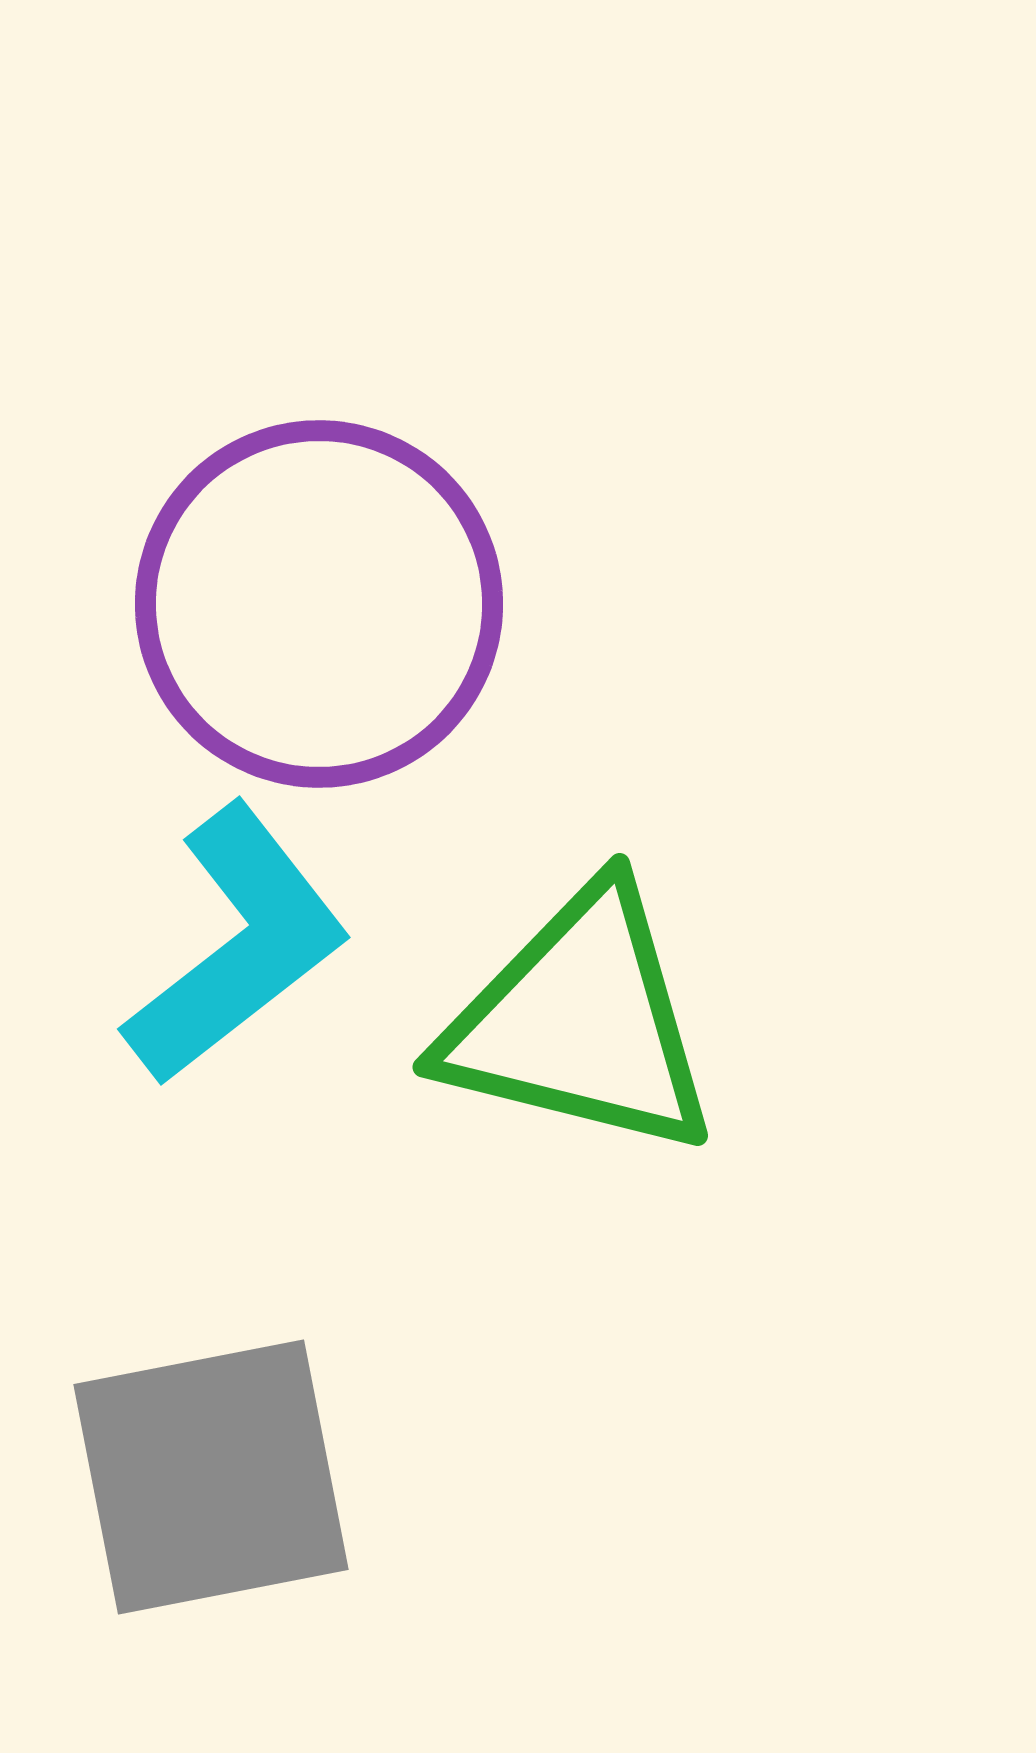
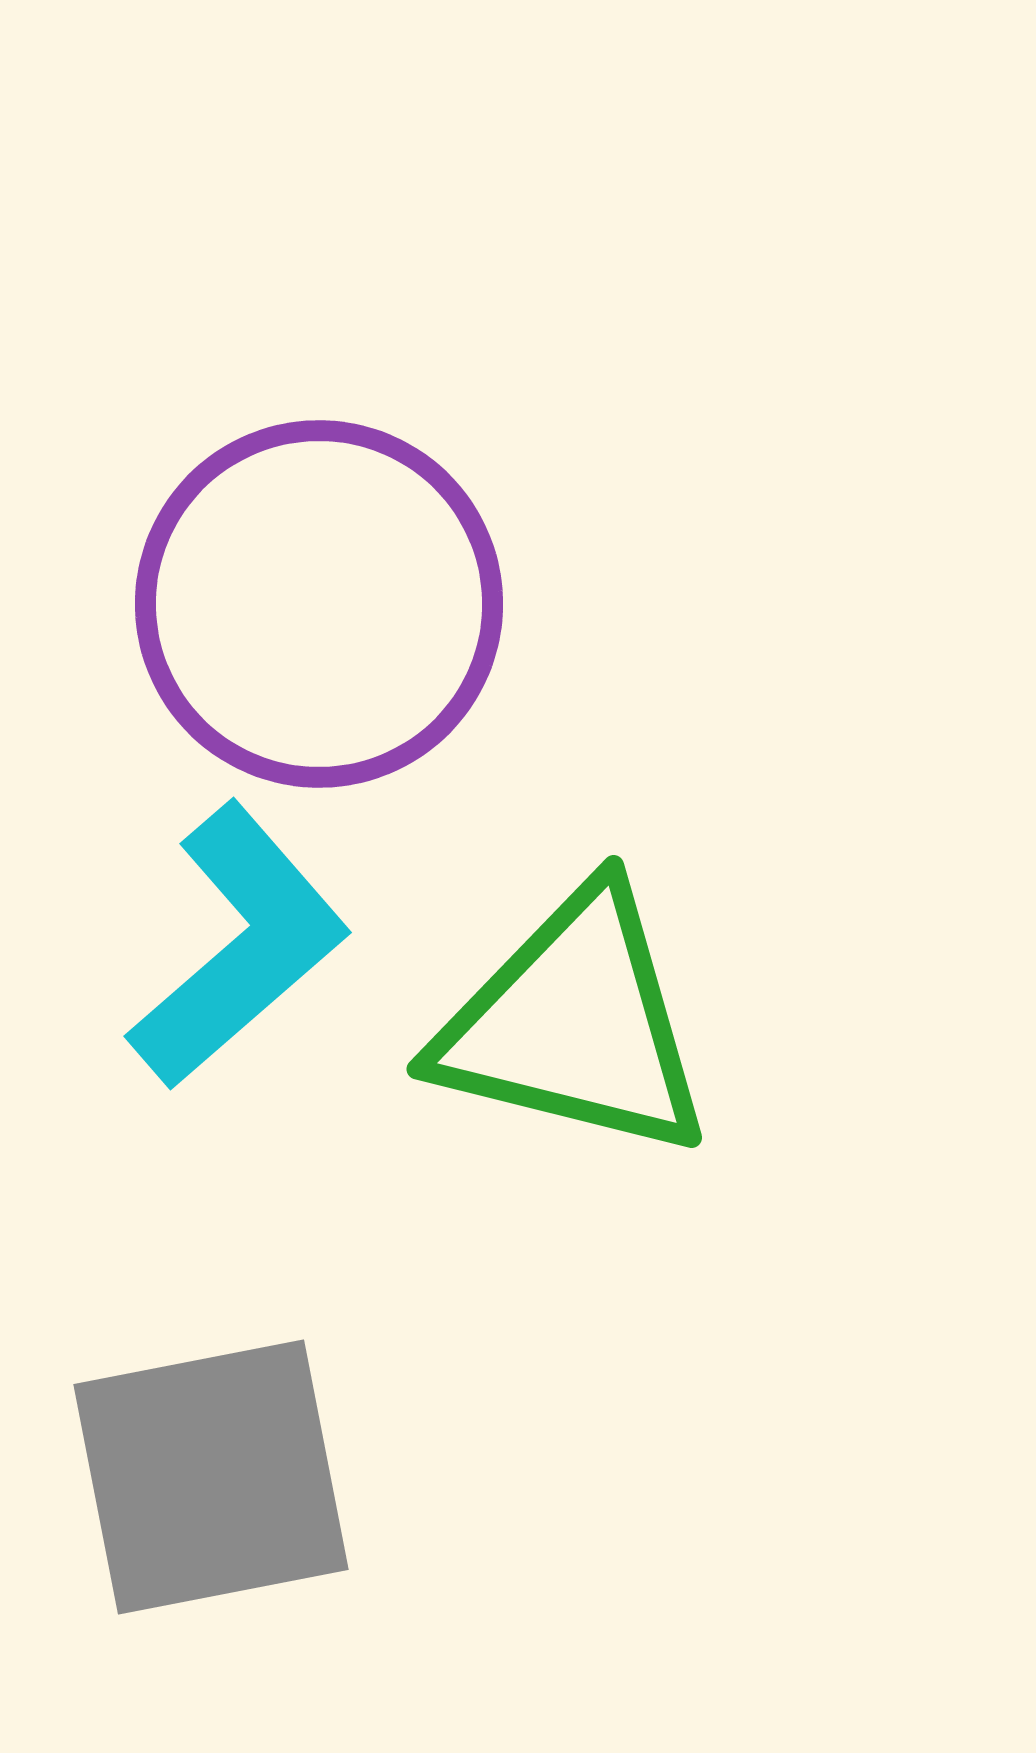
cyan L-shape: moved 2 px right, 1 px down; rotated 3 degrees counterclockwise
green triangle: moved 6 px left, 2 px down
